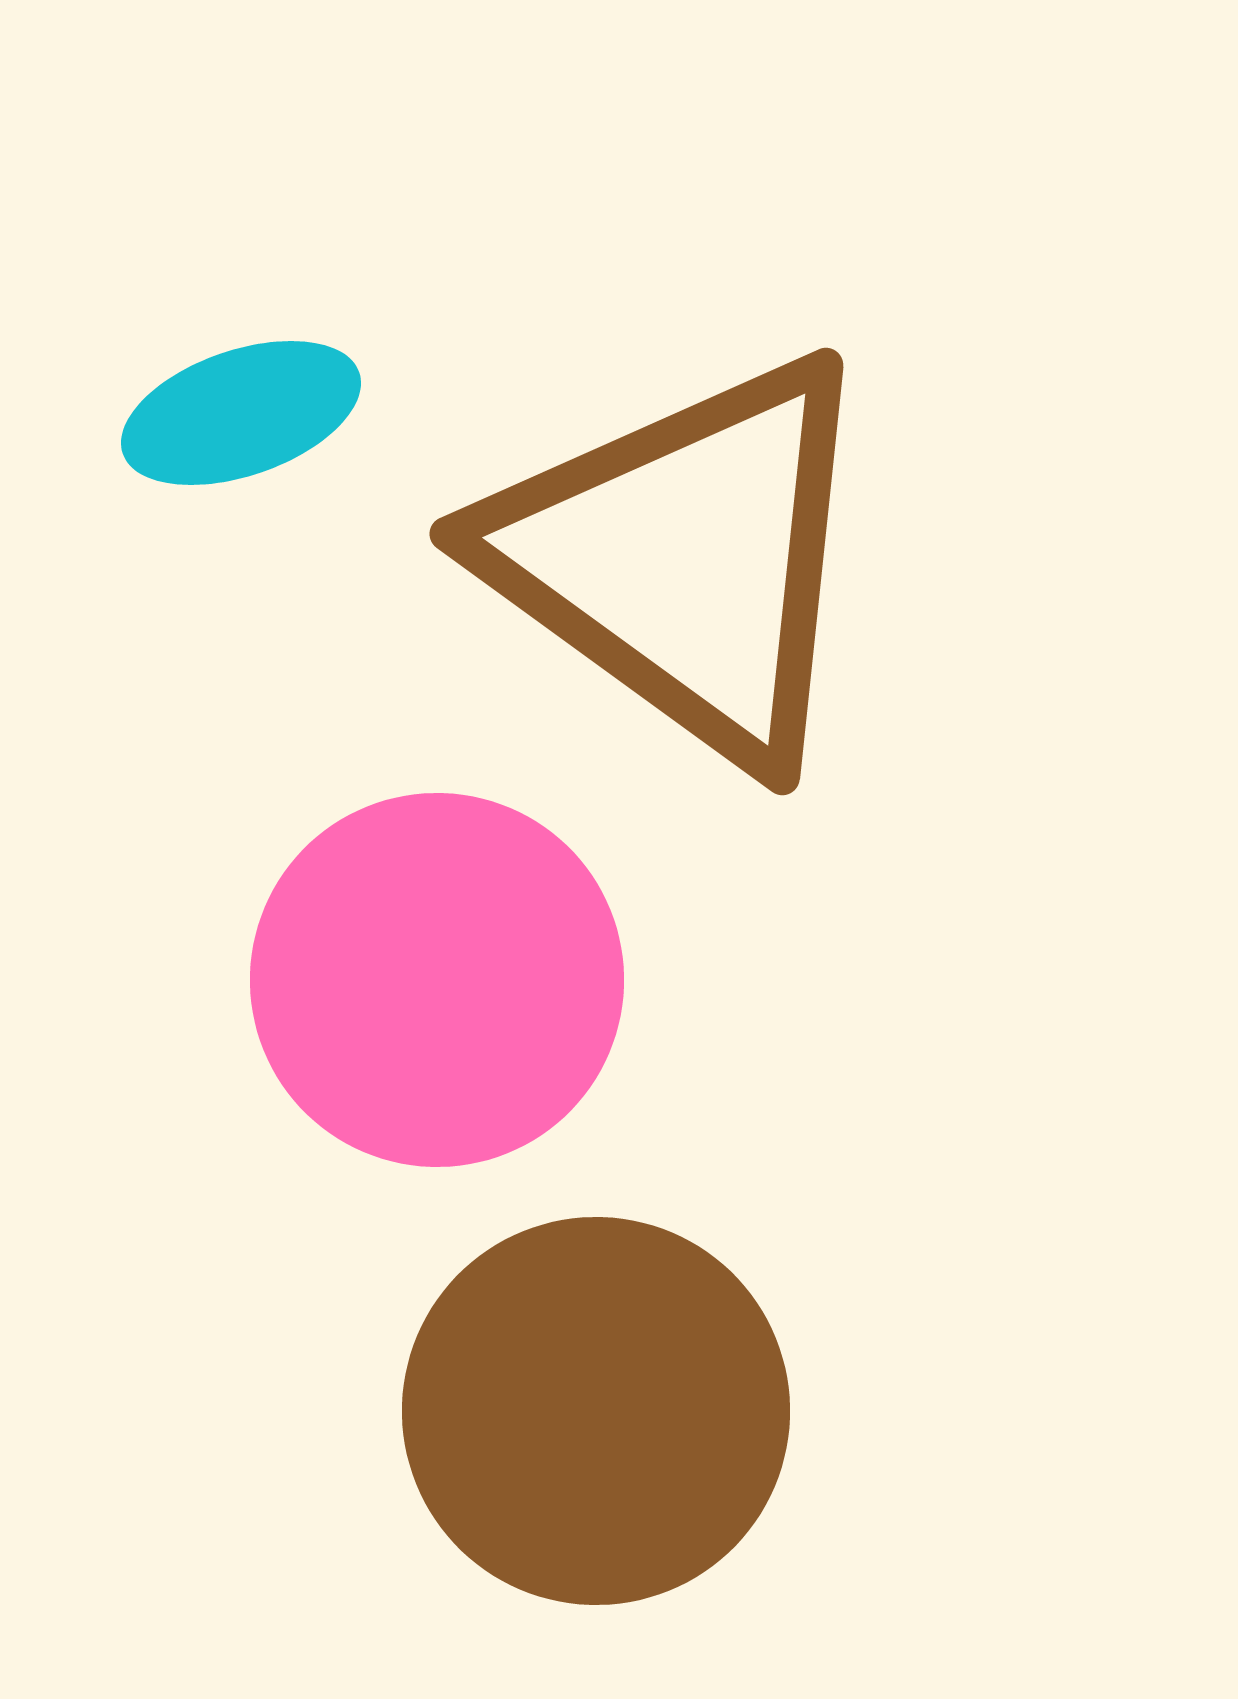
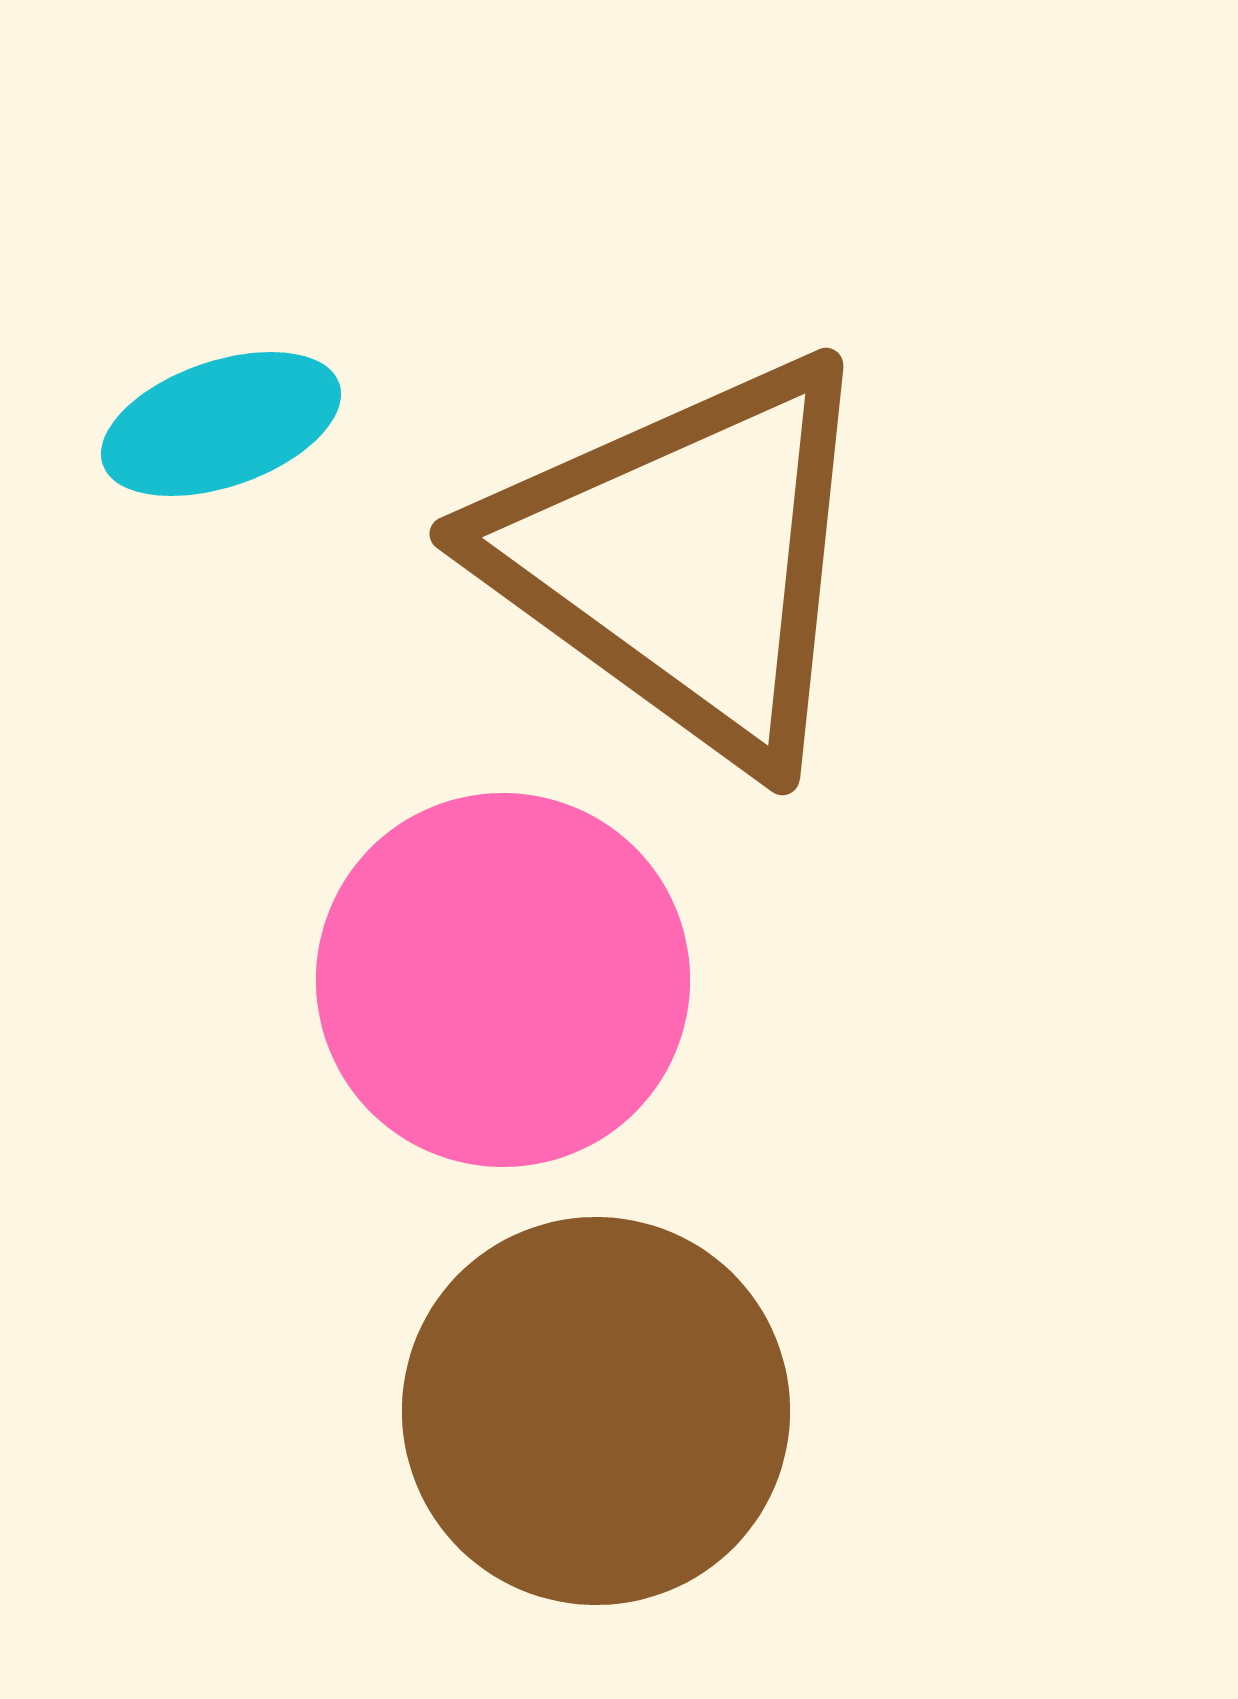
cyan ellipse: moved 20 px left, 11 px down
pink circle: moved 66 px right
